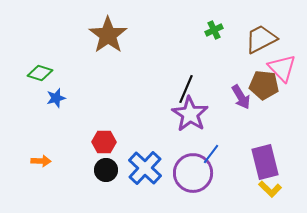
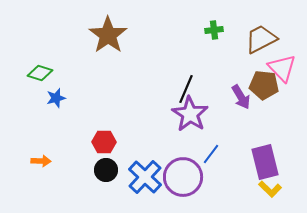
green cross: rotated 18 degrees clockwise
blue cross: moved 9 px down
purple circle: moved 10 px left, 4 px down
